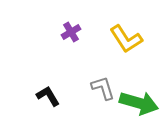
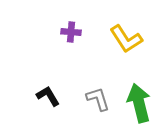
purple cross: rotated 36 degrees clockwise
gray L-shape: moved 5 px left, 11 px down
green arrow: rotated 120 degrees counterclockwise
